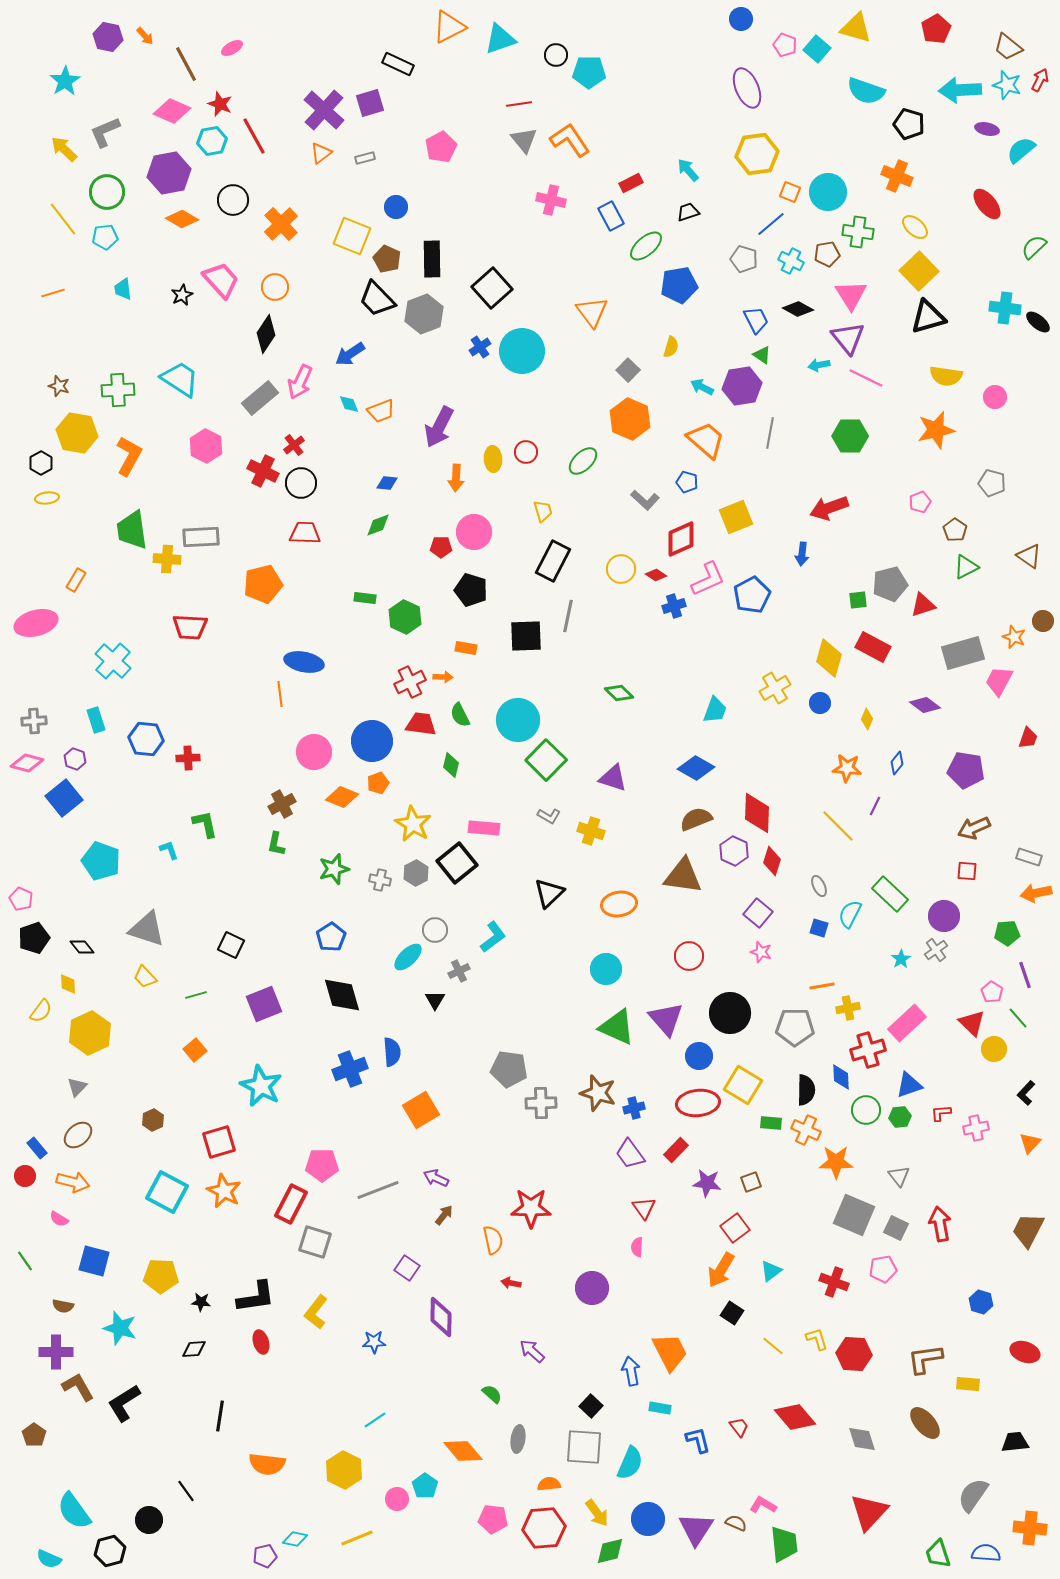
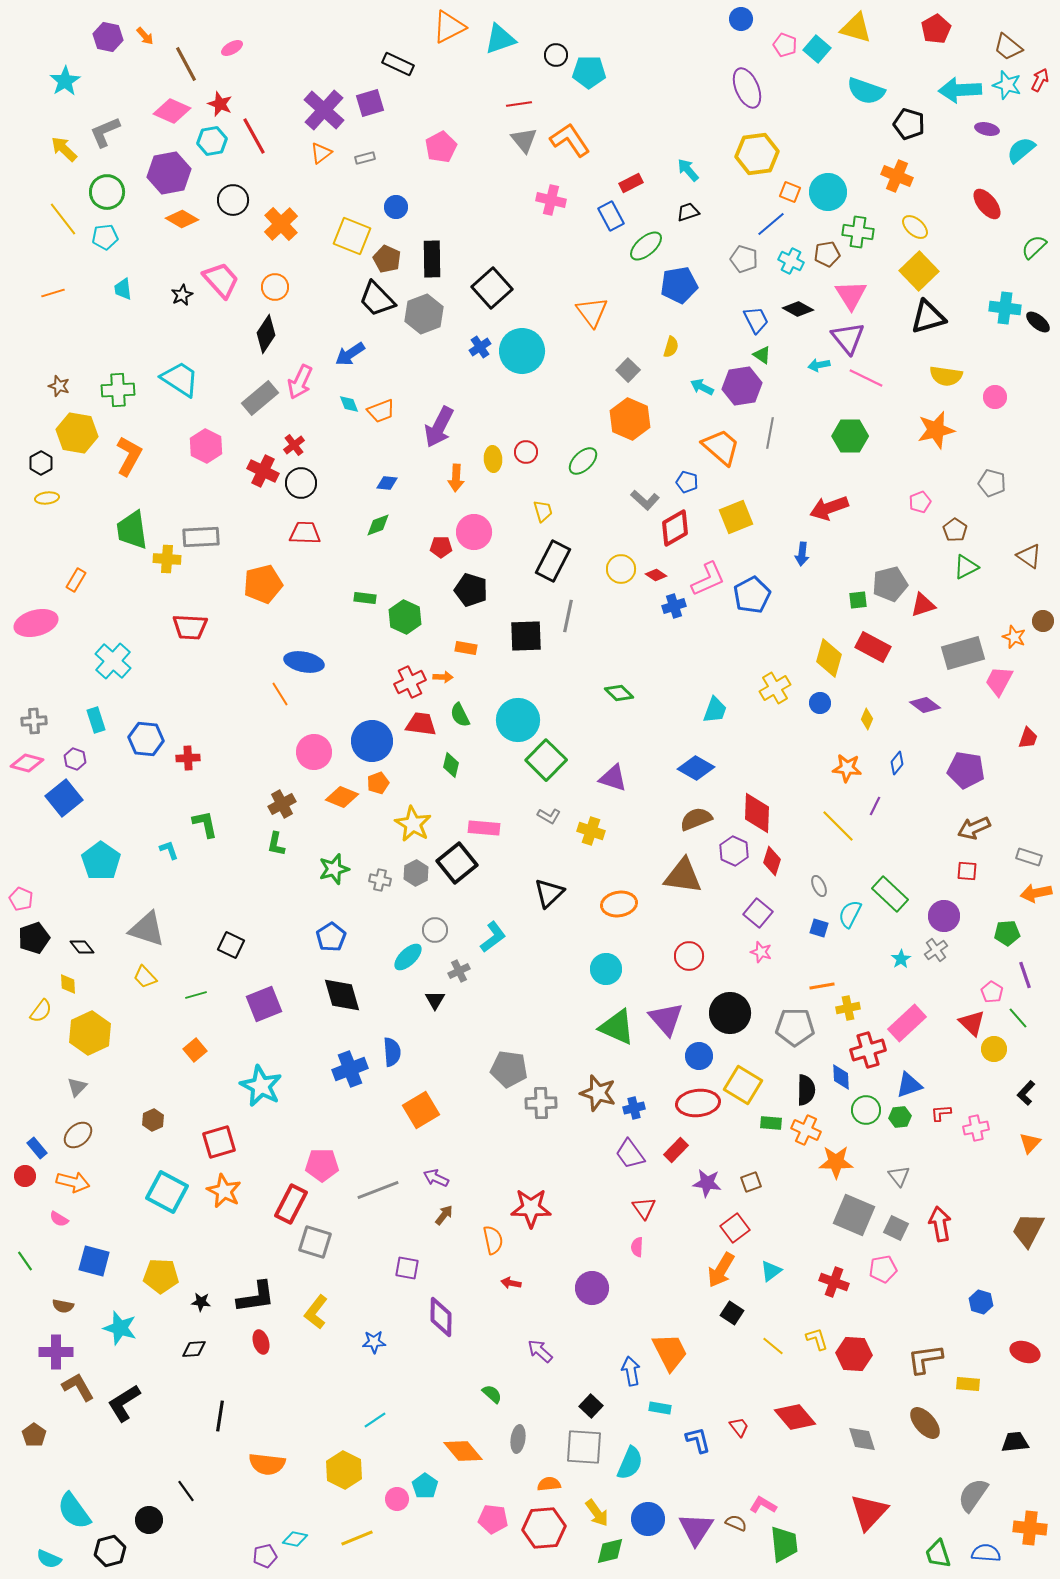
orange trapezoid at (706, 440): moved 15 px right, 7 px down
red diamond at (681, 539): moved 6 px left, 11 px up; rotated 6 degrees counterclockwise
orange line at (280, 694): rotated 25 degrees counterclockwise
cyan pentagon at (101, 861): rotated 15 degrees clockwise
purple square at (407, 1268): rotated 25 degrees counterclockwise
purple arrow at (532, 1351): moved 8 px right
